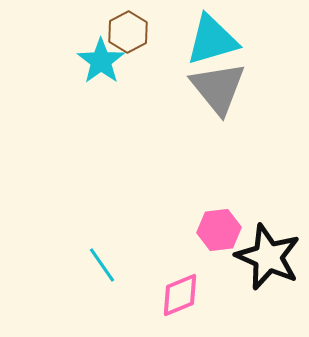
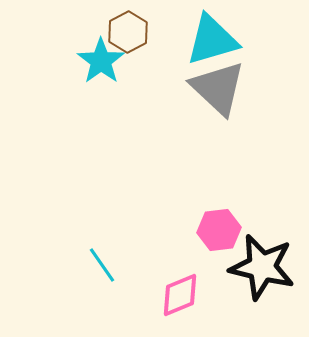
gray triangle: rotated 8 degrees counterclockwise
black star: moved 6 px left, 10 px down; rotated 10 degrees counterclockwise
